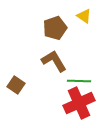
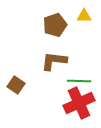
yellow triangle: rotated 35 degrees counterclockwise
brown pentagon: moved 3 px up
brown L-shape: rotated 52 degrees counterclockwise
